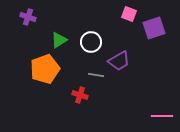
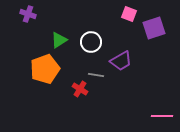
purple cross: moved 3 px up
purple trapezoid: moved 2 px right
red cross: moved 6 px up; rotated 14 degrees clockwise
